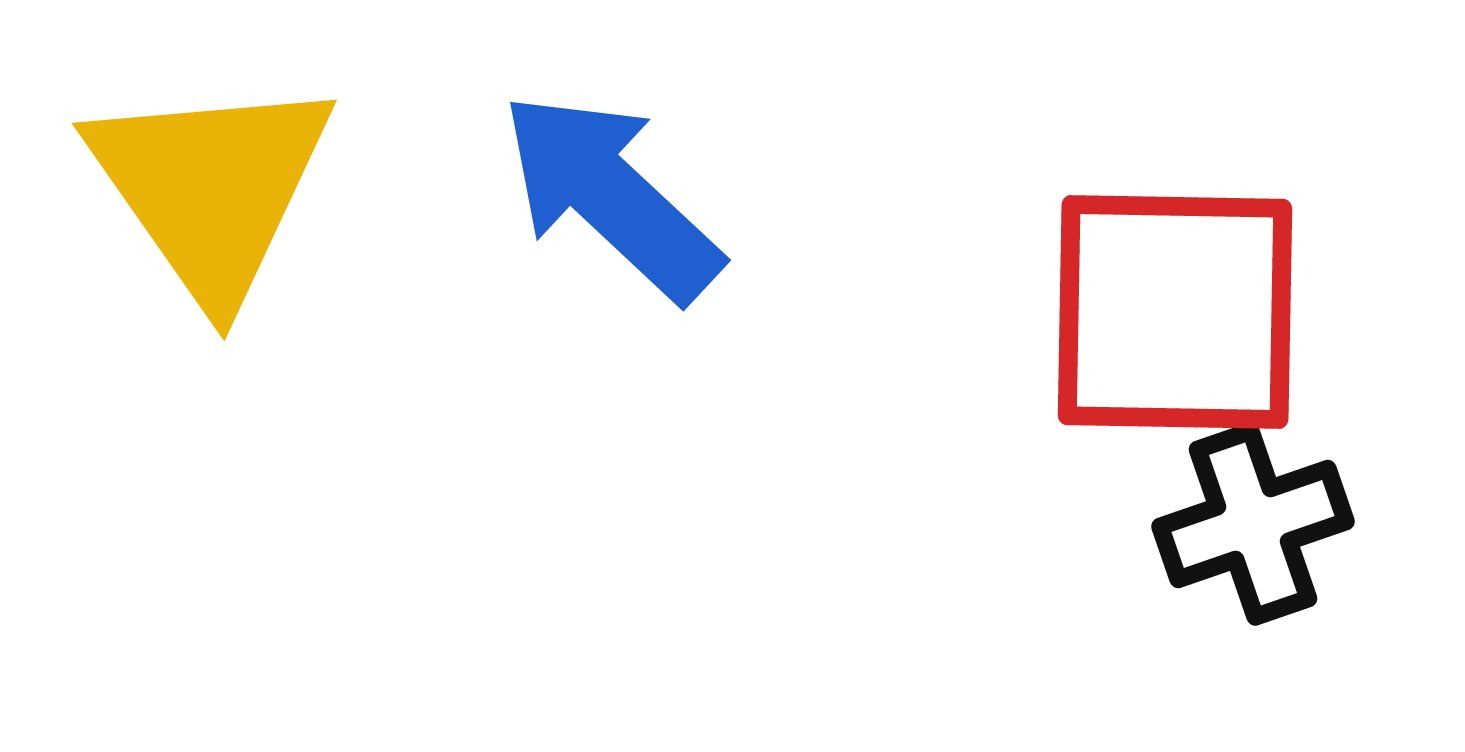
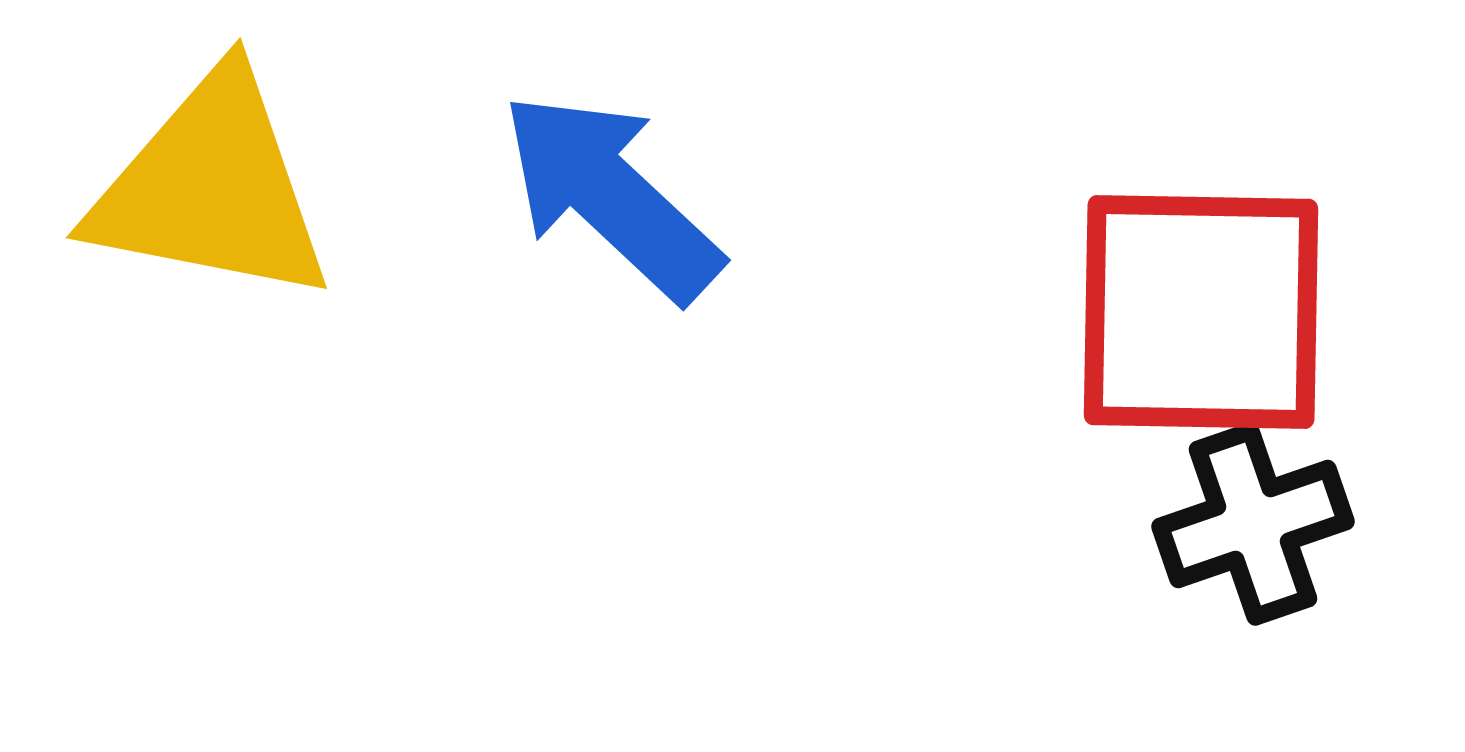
yellow triangle: rotated 44 degrees counterclockwise
red square: moved 26 px right
